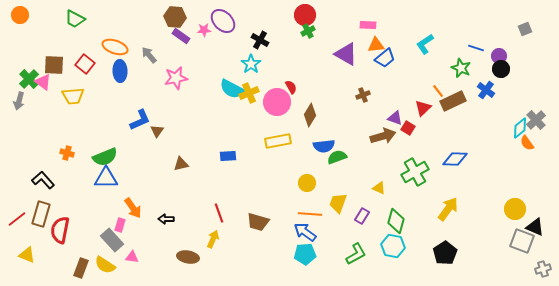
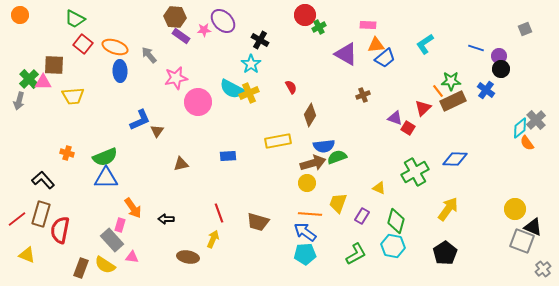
green cross at (308, 31): moved 11 px right, 4 px up
red square at (85, 64): moved 2 px left, 20 px up
green star at (461, 68): moved 10 px left, 13 px down; rotated 24 degrees counterclockwise
pink triangle at (43, 82): rotated 36 degrees counterclockwise
pink circle at (277, 102): moved 79 px left
brown arrow at (383, 136): moved 70 px left, 27 px down
black triangle at (535, 227): moved 2 px left
gray cross at (543, 269): rotated 21 degrees counterclockwise
